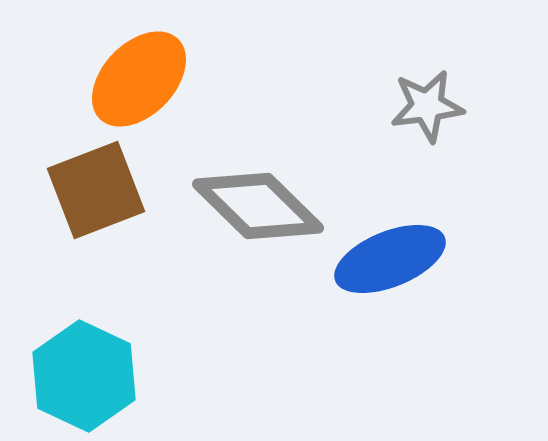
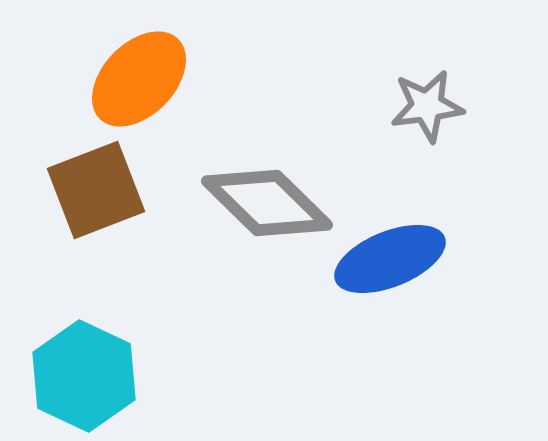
gray diamond: moved 9 px right, 3 px up
